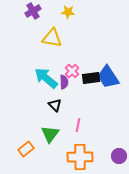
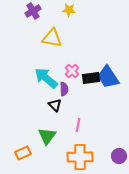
yellow star: moved 1 px right, 2 px up
purple semicircle: moved 7 px down
green triangle: moved 3 px left, 2 px down
orange rectangle: moved 3 px left, 4 px down; rotated 14 degrees clockwise
